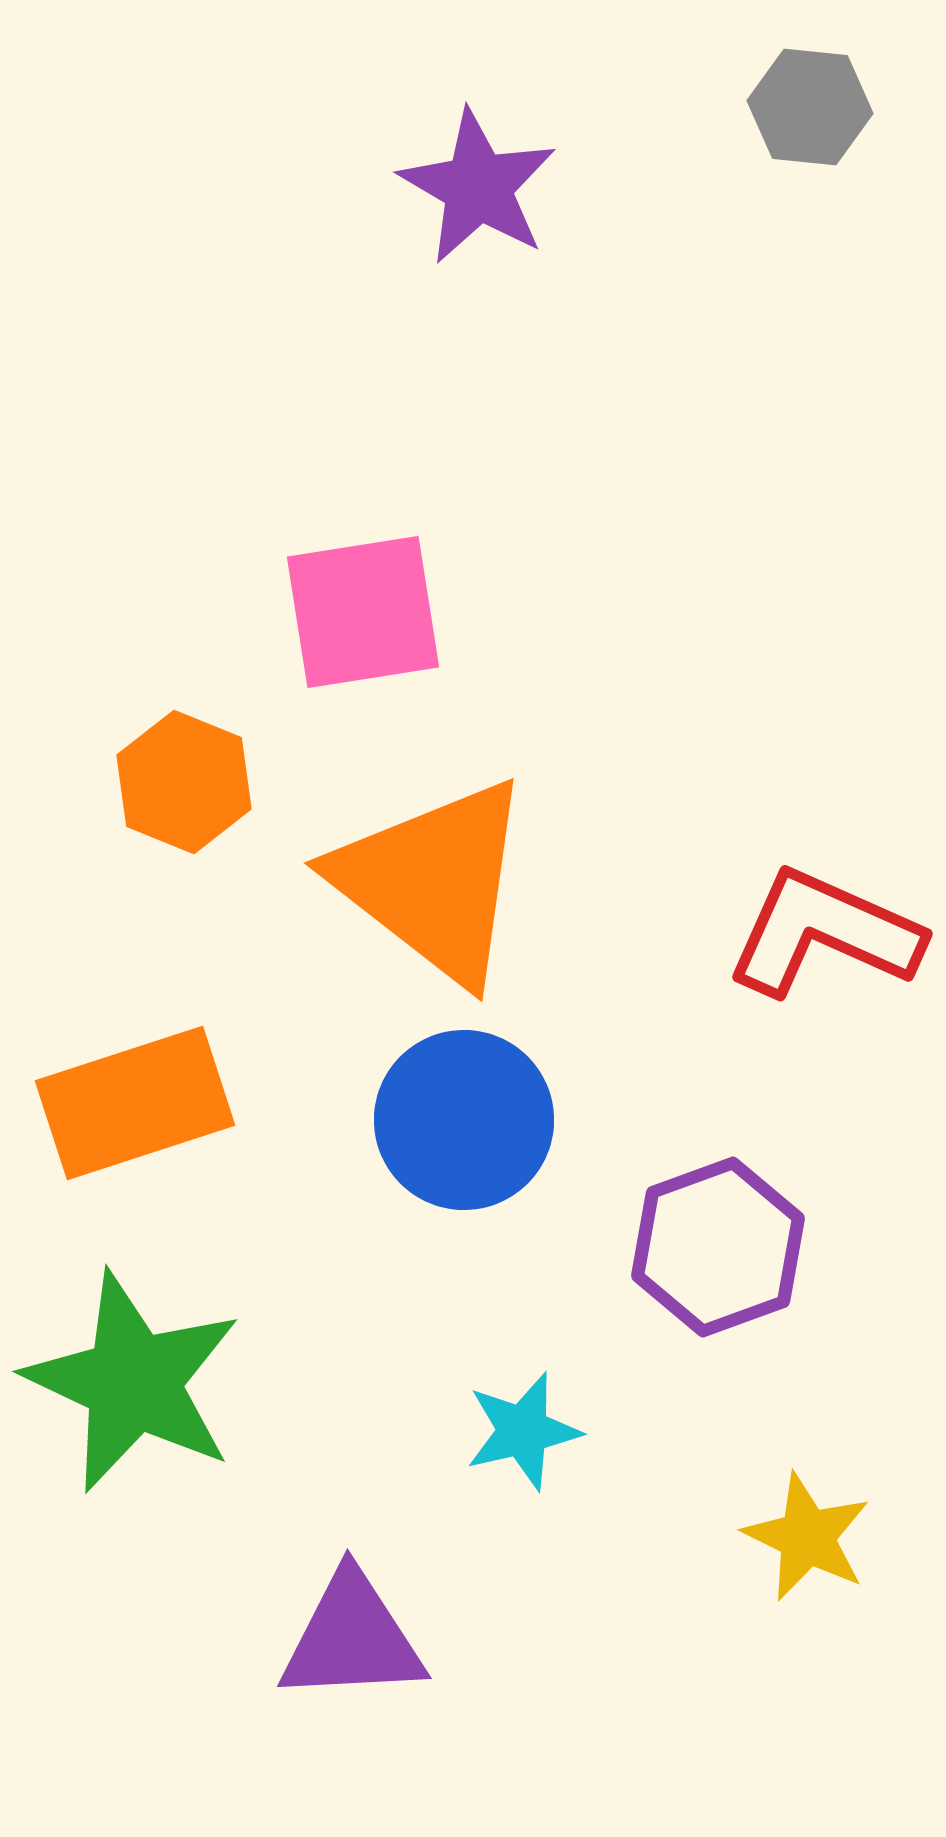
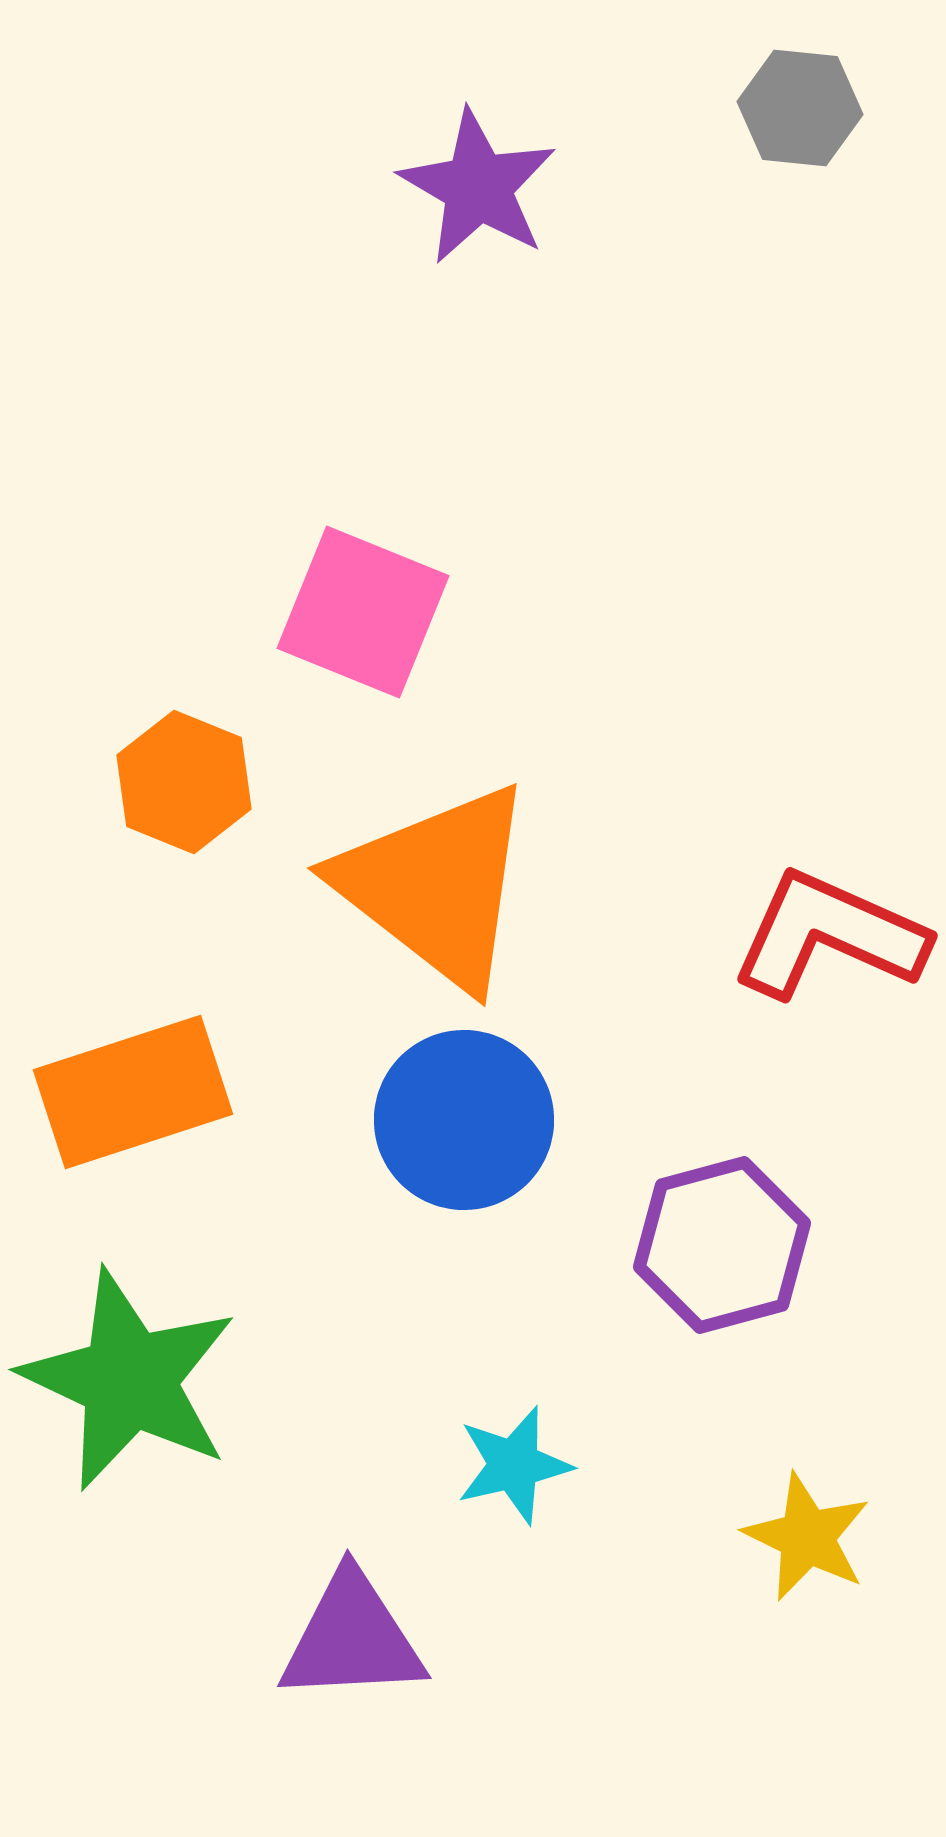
gray hexagon: moved 10 px left, 1 px down
pink square: rotated 31 degrees clockwise
orange triangle: moved 3 px right, 5 px down
red L-shape: moved 5 px right, 2 px down
orange rectangle: moved 2 px left, 11 px up
purple hexagon: moved 4 px right, 2 px up; rotated 5 degrees clockwise
green star: moved 4 px left, 2 px up
cyan star: moved 9 px left, 34 px down
